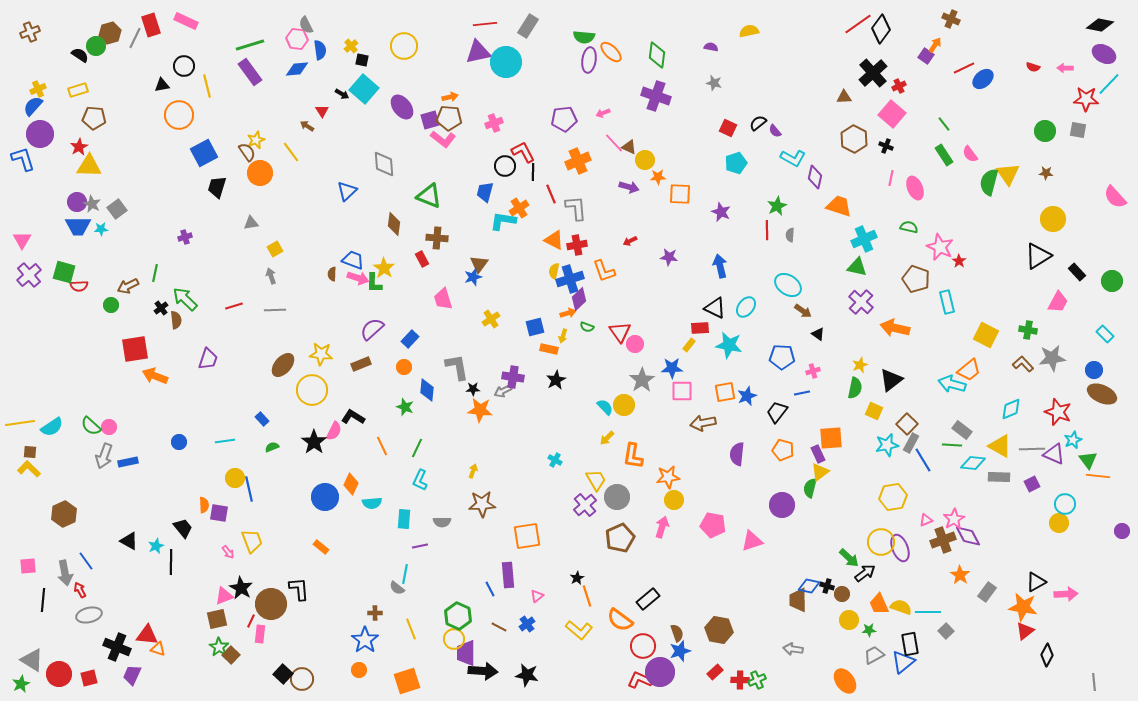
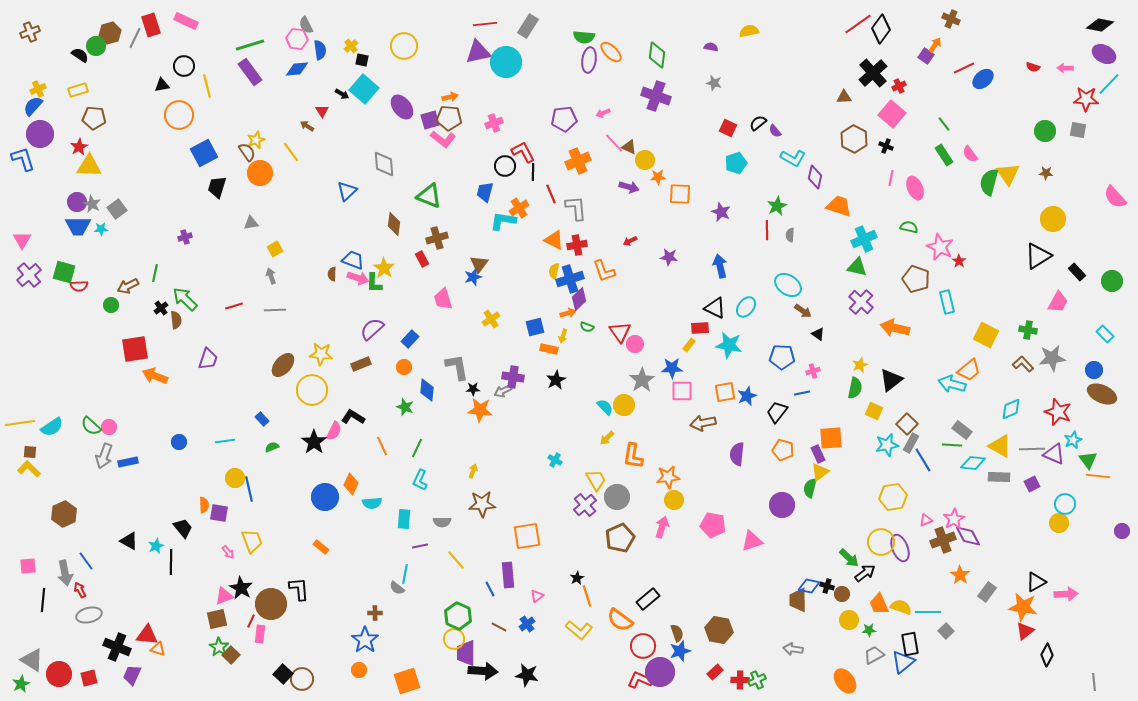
brown cross at (437, 238): rotated 20 degrees counterclockwise
yellow line at (411, 629): moved 45 px right, 69 px up; rotated 20 degrees counterclockwise
